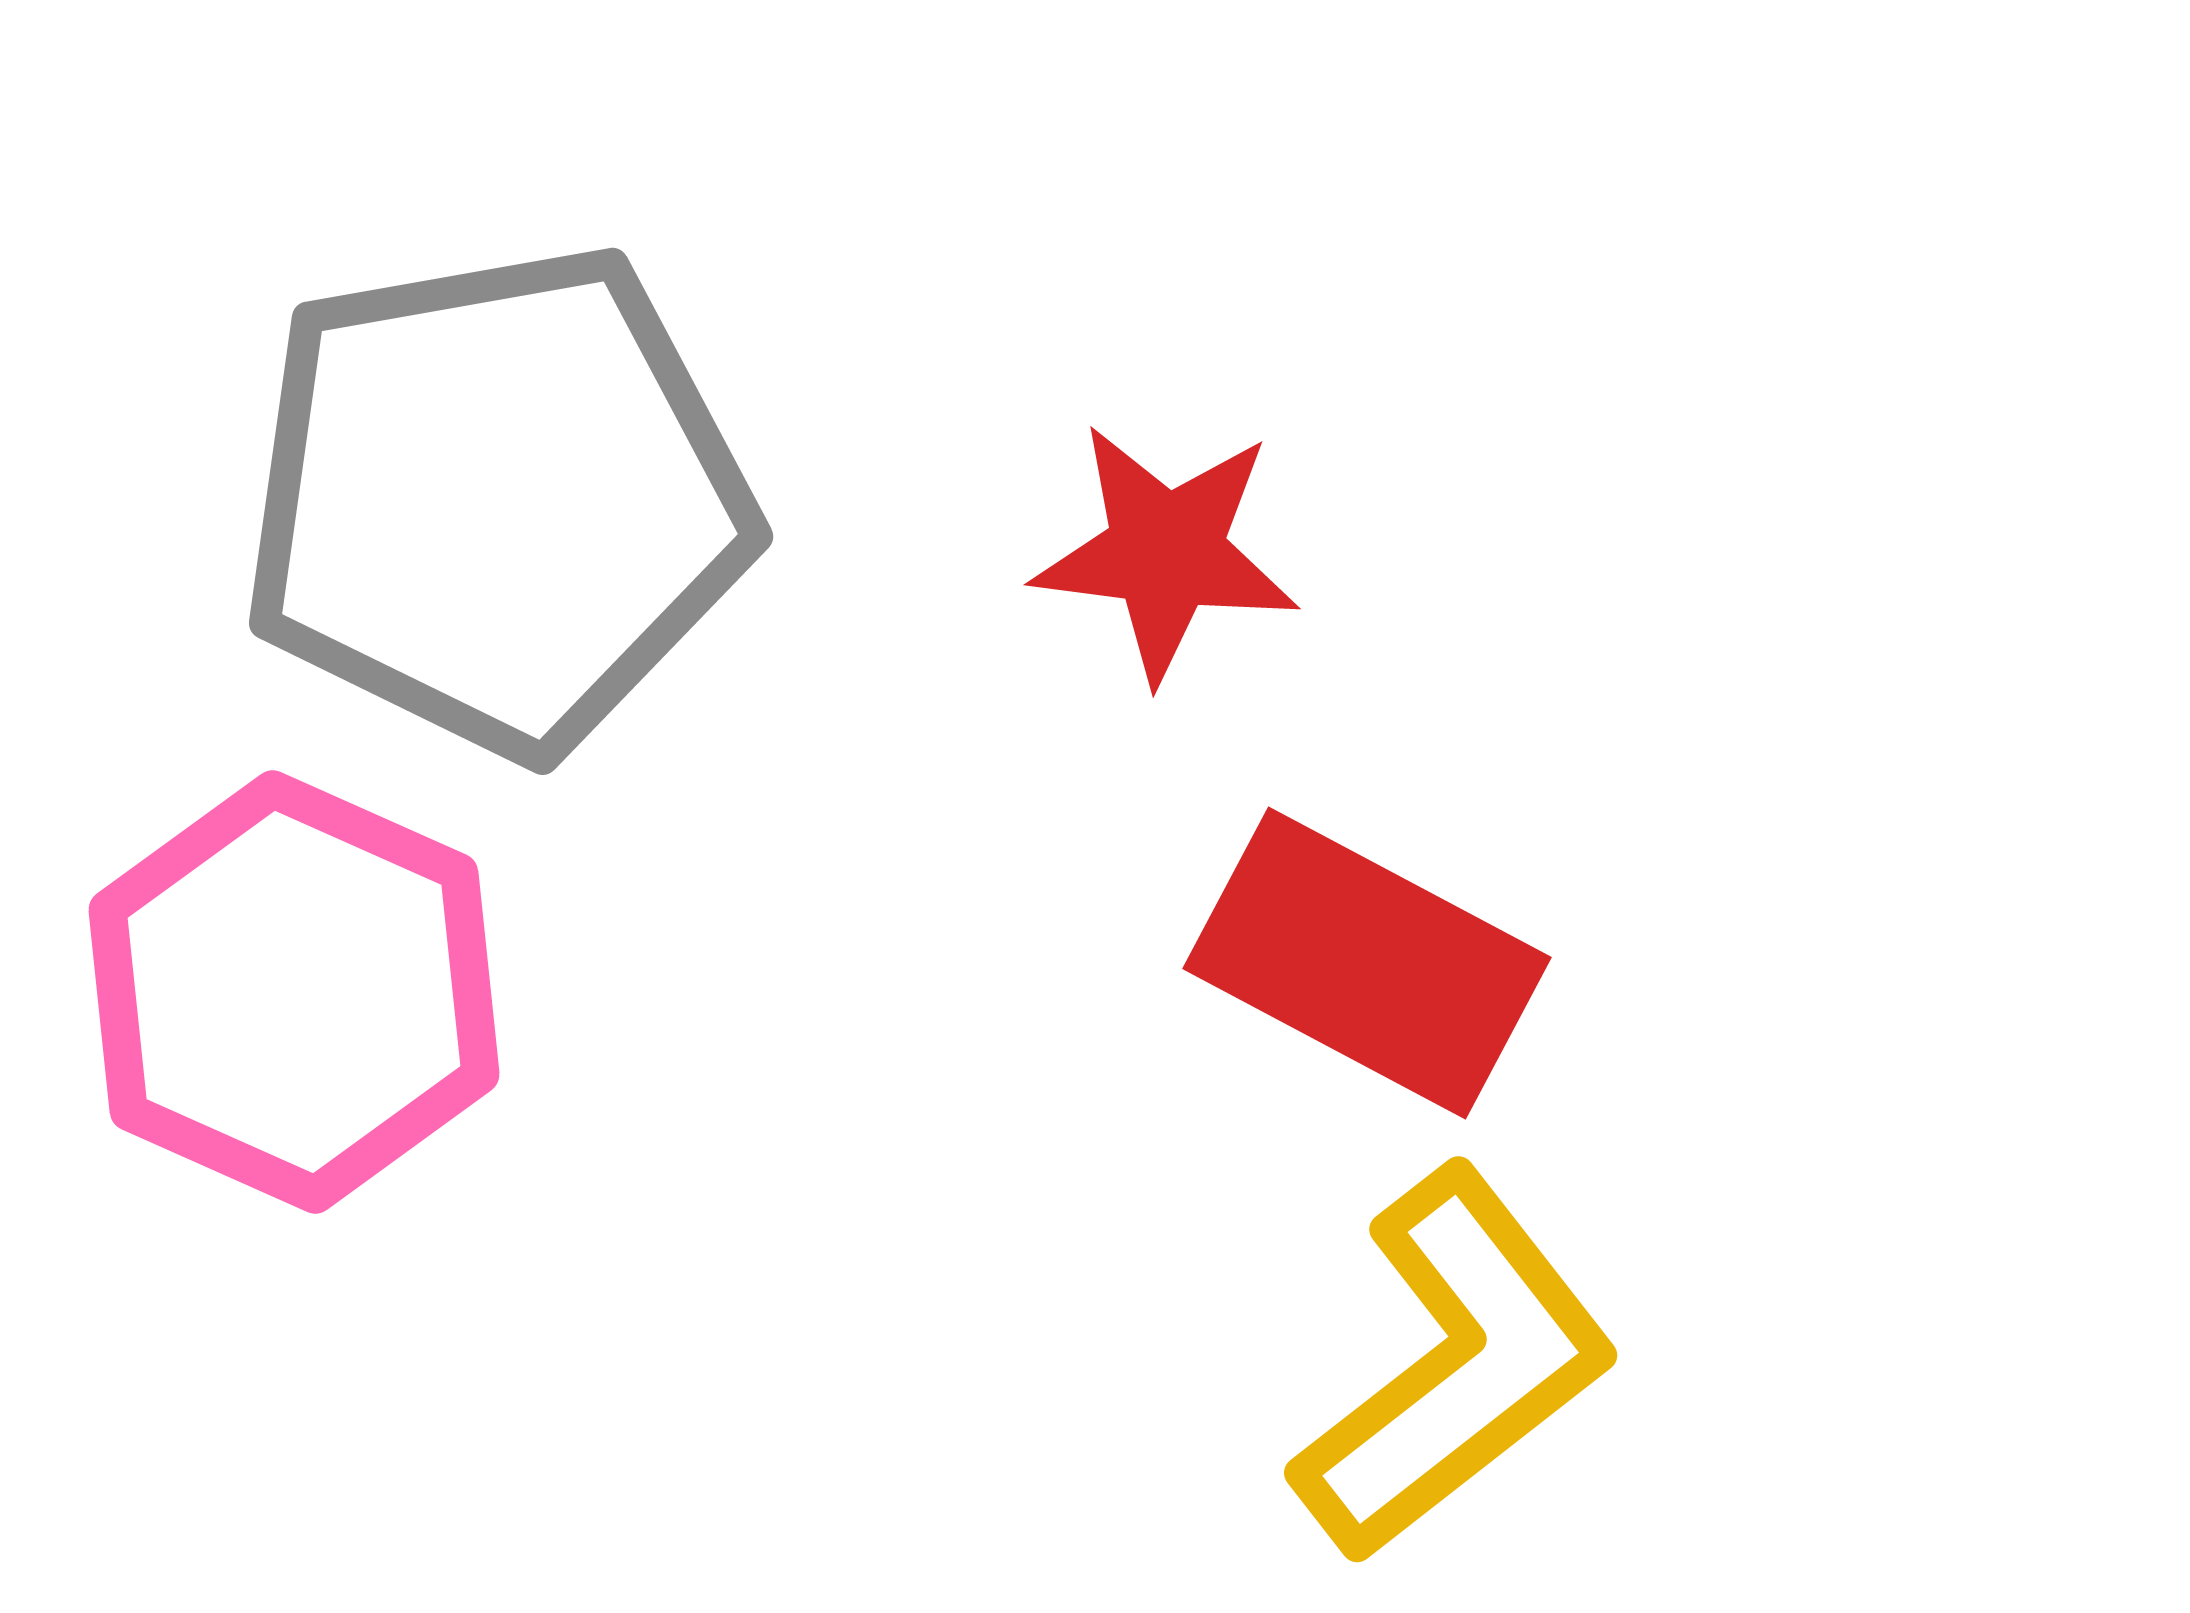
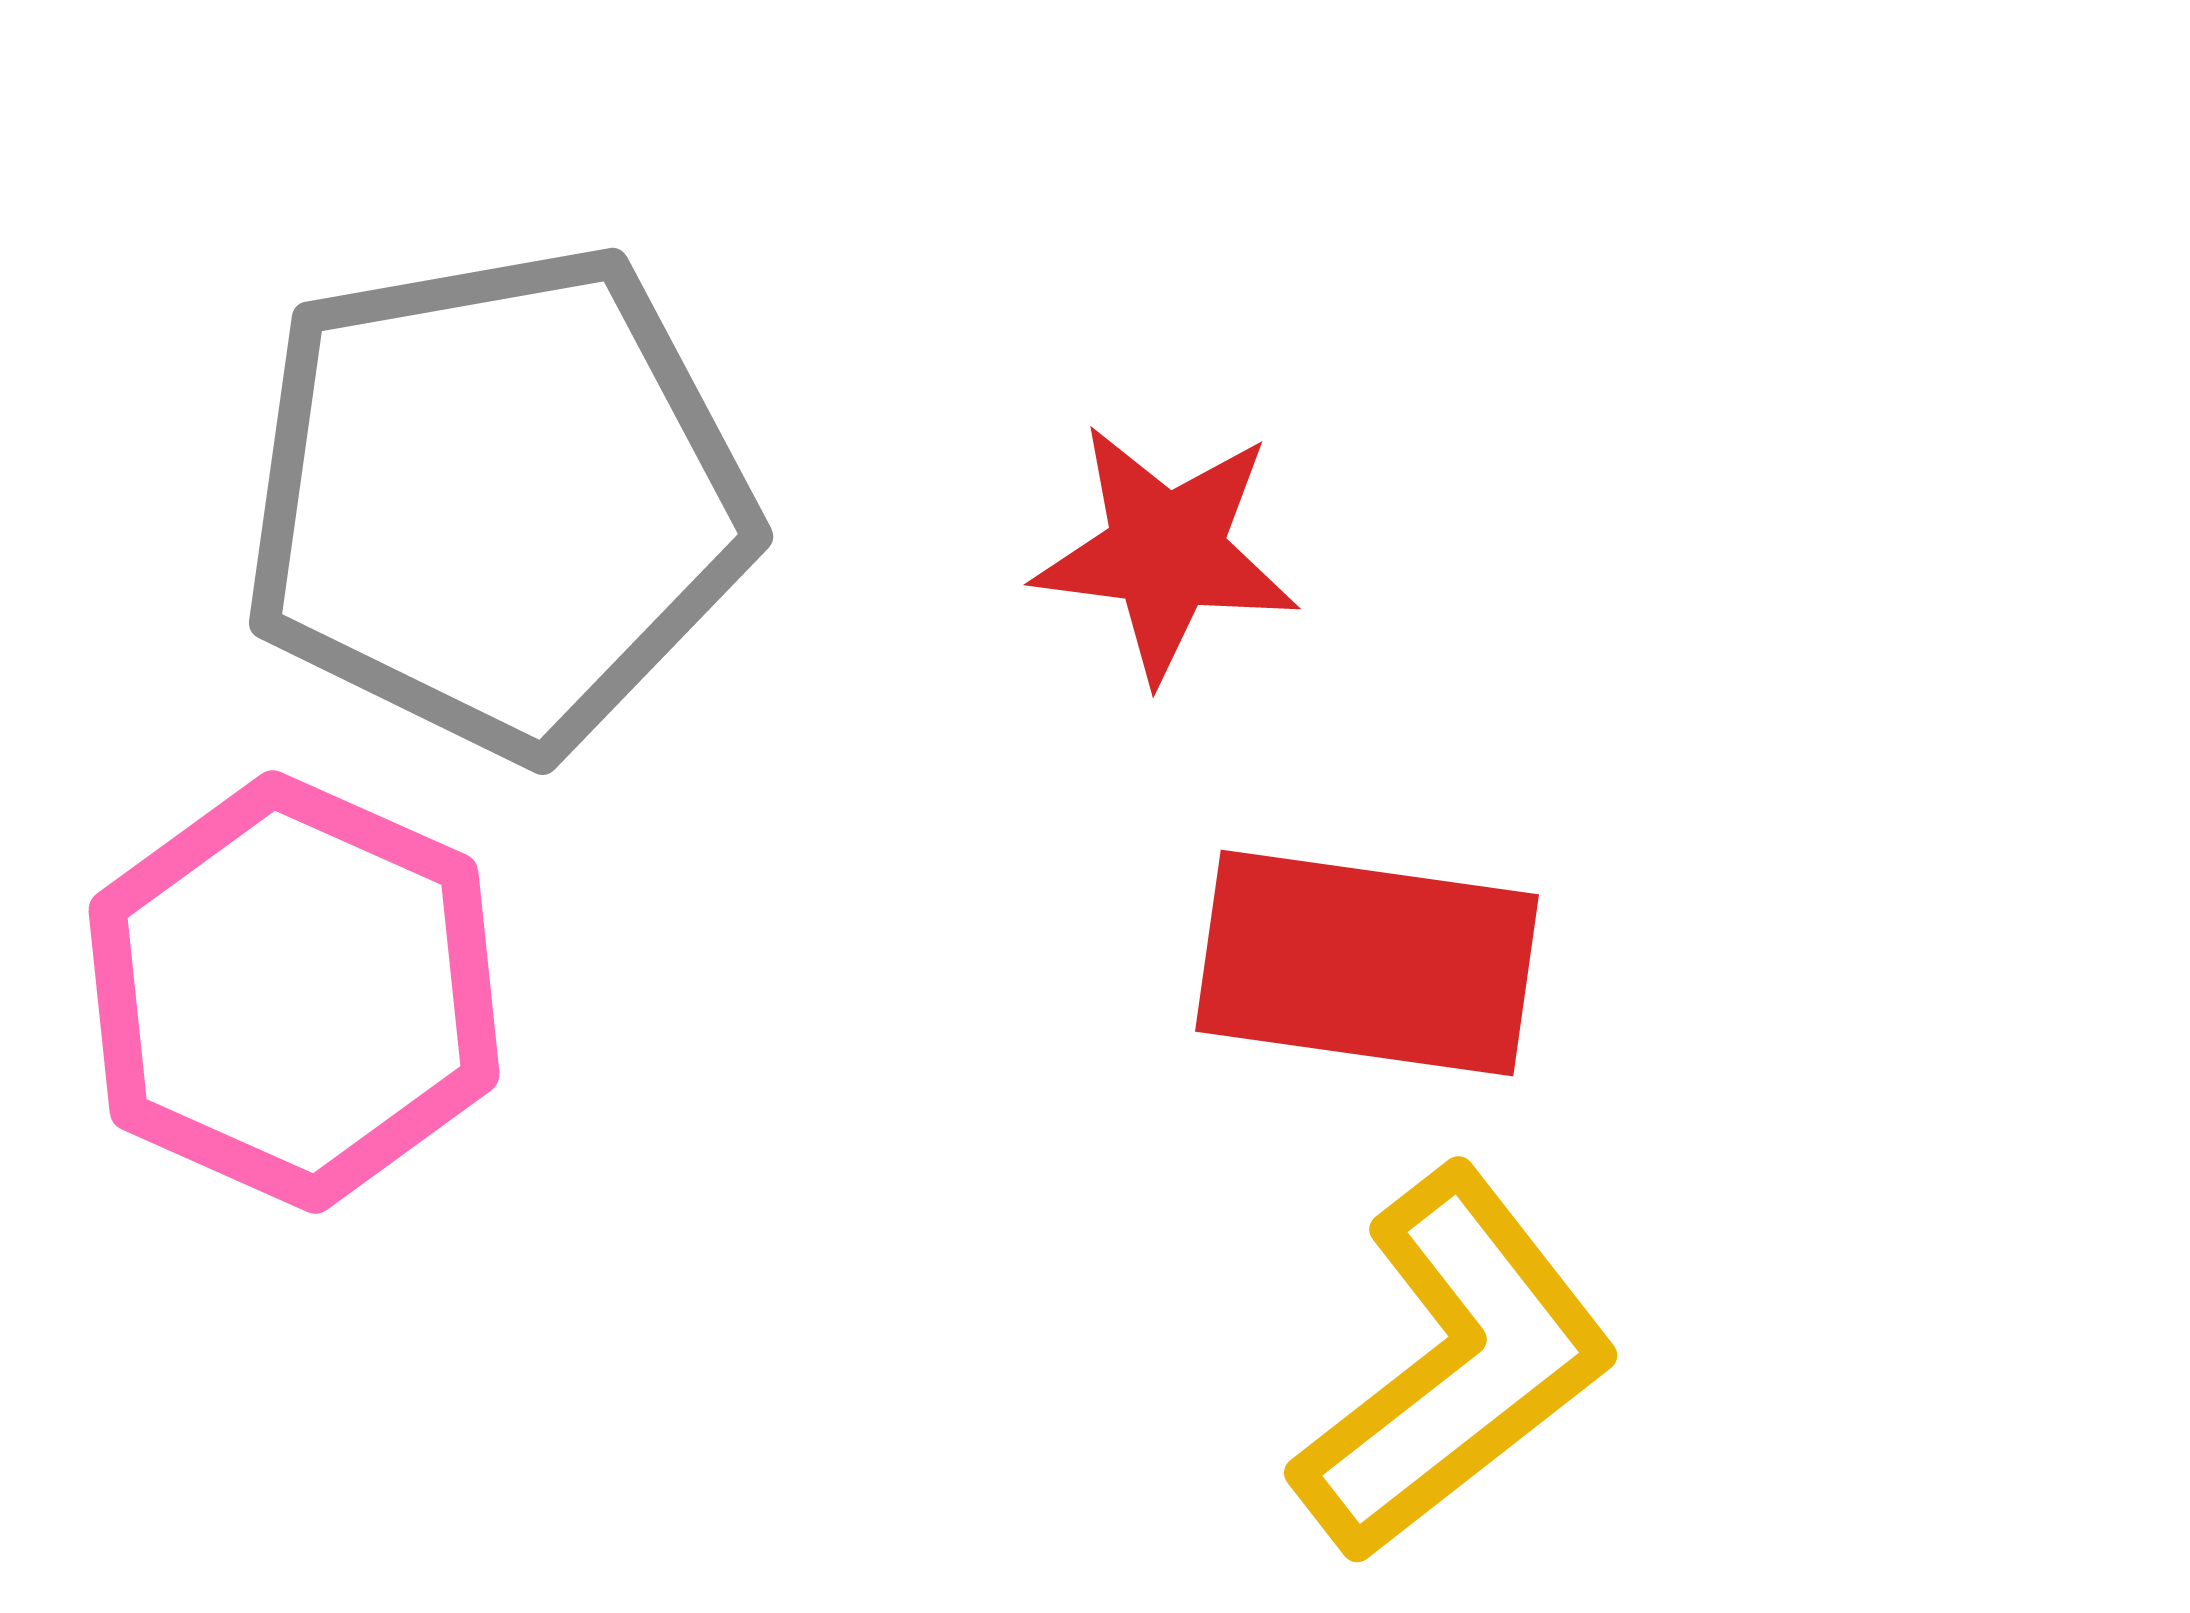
red rectangle: rotated 20 degrees counterclockwise
